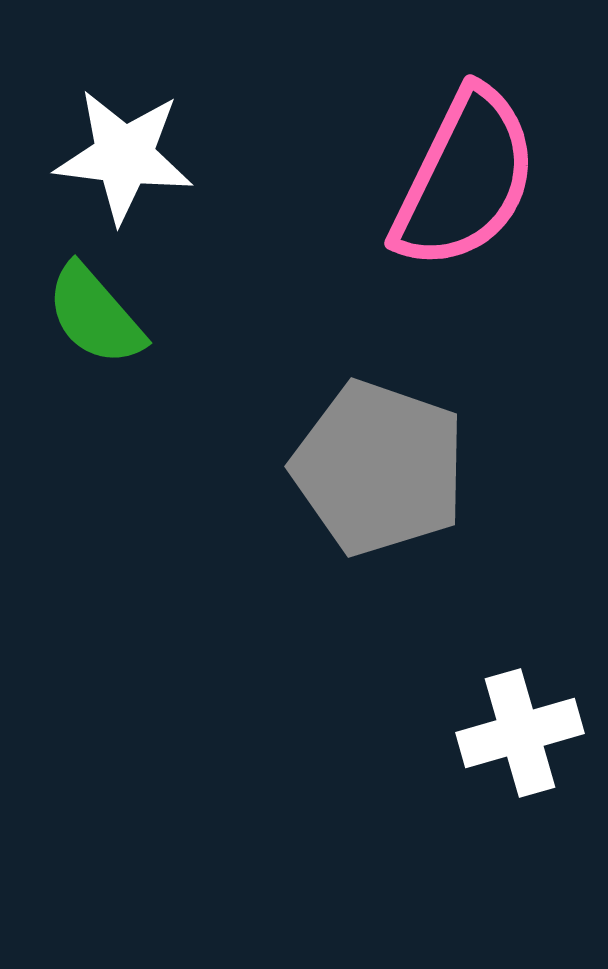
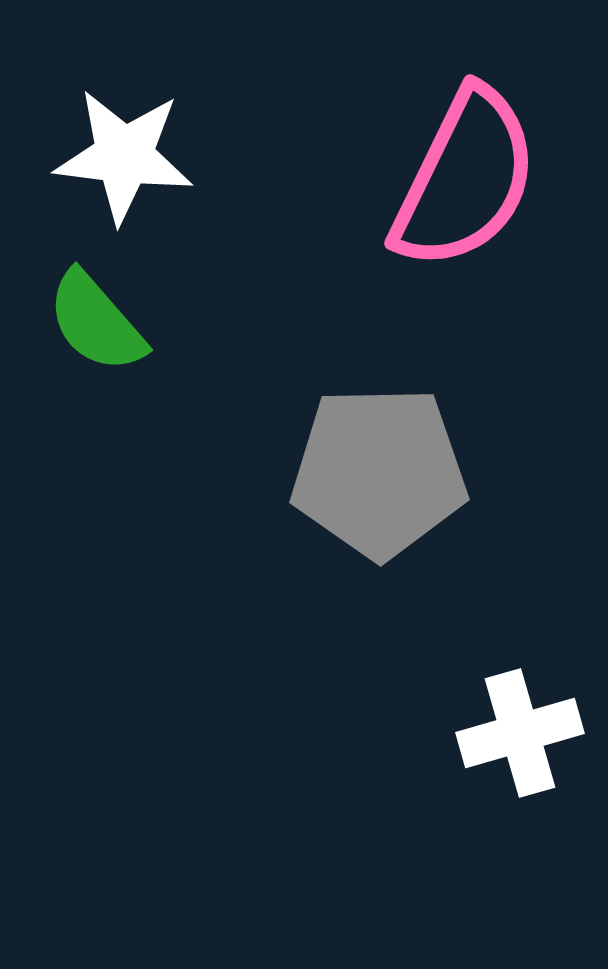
green semicircle: moved 1 px right, 7 px down
gray pentagon: moved 4 px down; rotated 20 degrees counterclockwise
